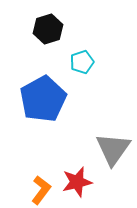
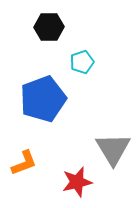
black hexagon: moved 1 px right, 2 px up; rotated 16 degrees clockwise
blue pentagon: rotated 9 degrees clockwise
gray triangle: rotated 6 degrees counterclockwise
orange L-shape: moved 17 px left, 27 px up; rotated 32 degrees clockwise
